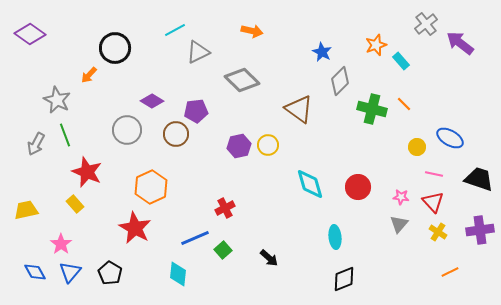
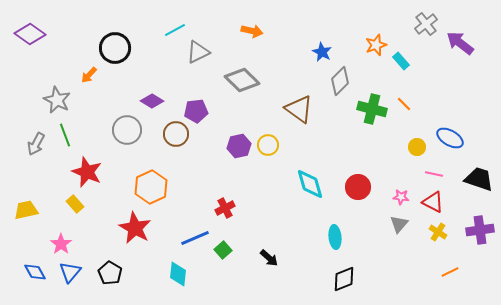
red triangle at (433, 202): rotated 20 degrees counterclockwise
